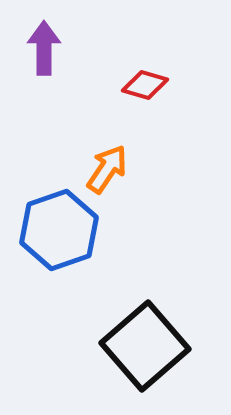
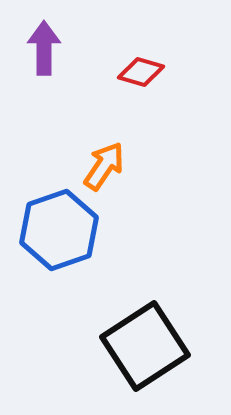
red diamond: moved 4 px left, 13 px up
orange arrow: moved 3 px left, 3 px up
black square: rotated 8 degrees clockwise
